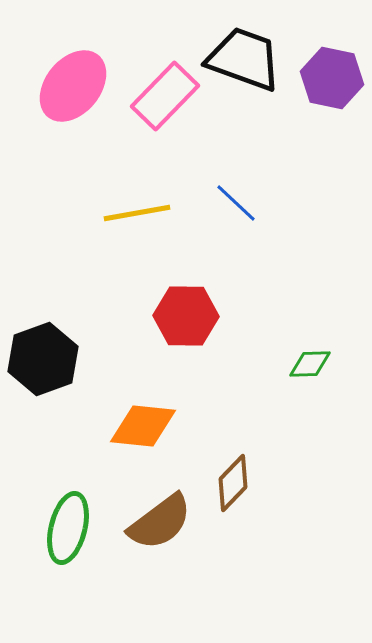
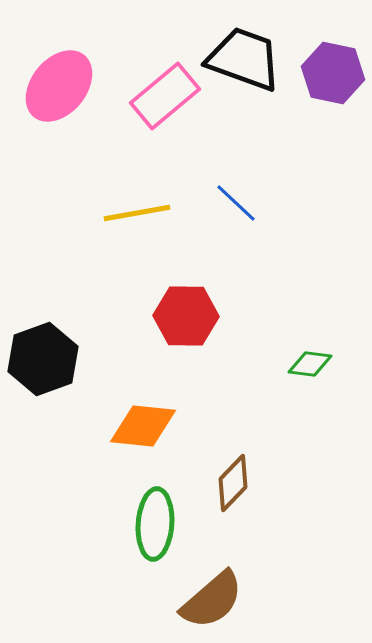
purple hexagon: moved 1 px right, 5 px up
pink ellipse: moved 14 px left
pink rectangle: rotated 6 degrees clockwise
green diamond: rotated 9 degrees clockwise
brown semicircle: moved 52 px right, 78 px down; rotated 4 degrees counterclockwise
green ellipse: moved 87 px right, 4 px up; rotated 10 degrees counterclockwise
